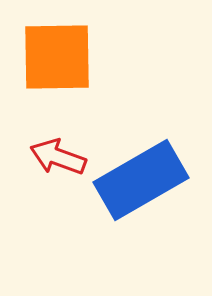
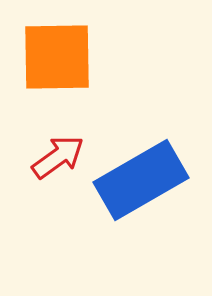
red arrow: rotated 124 degrees clockwise
